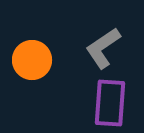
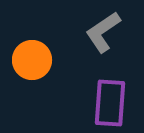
gray L-shape: moved 16 px up
